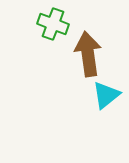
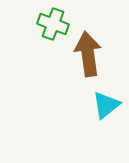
cyan triangle: moved 10 px down
